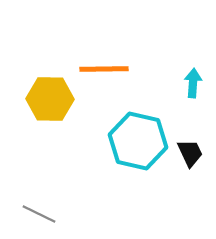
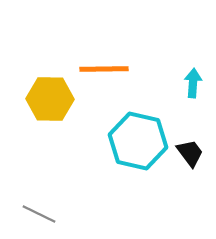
black trapezoid: rotated 12 degrees counterclockwise
